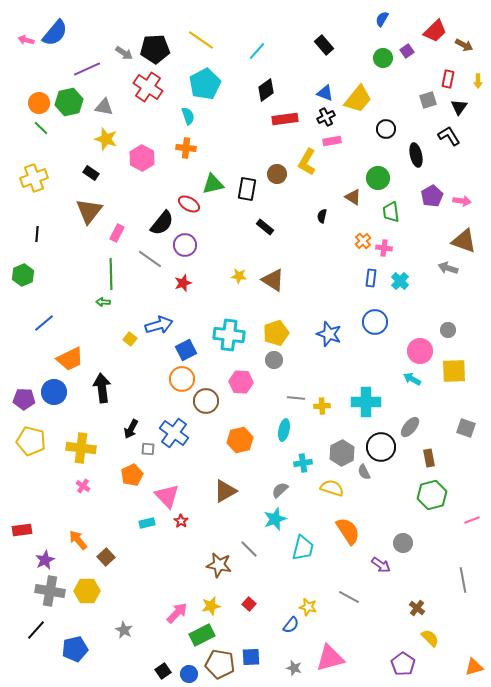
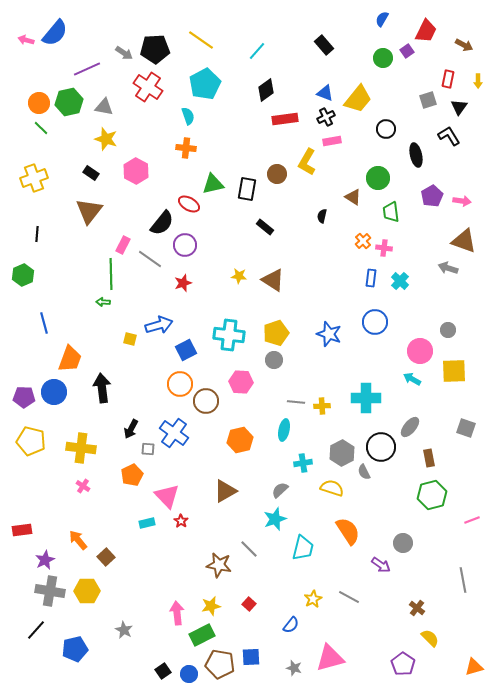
red trapezoid at (435, 31): moved 9 px left; rotated 20 degrees counterclockwise
pink hexagon at (142, 158): moved 6 px left, 13 px down
pink rectangle at (117, 233): moved 6 px right, 12 px down
blue line at (44, 323): rotated 65 degrees counterclockwise
yellow square at (130, 339): rotated 24 degrees counterclockwise
orange trapezoid at (70, 359): rotated 44 degrees counterclockwise
orange circle at (182, 379): moved 2 px left, 5 px down
gray line at (296, 398): moved 4 px down
purple pentagon at (24, 399): moved 2 px up
cyan cross at (366, 402): moved 4 px up
yellow star at (308, 607): moved 5 px right, 8 px up; rotated 30 degrees clockwise
pink arrow at (177, 613): rotated 50 degrees counterclockwise
